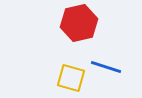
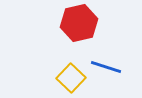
yellow square: rotated 28 degrees clockwise
